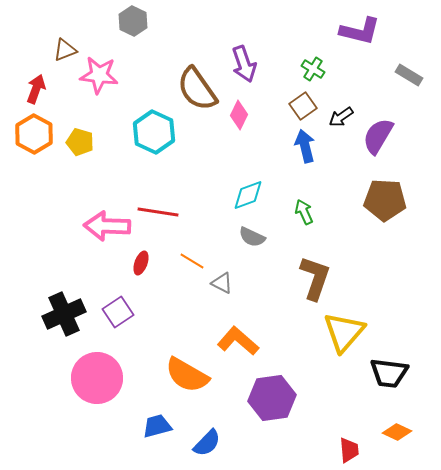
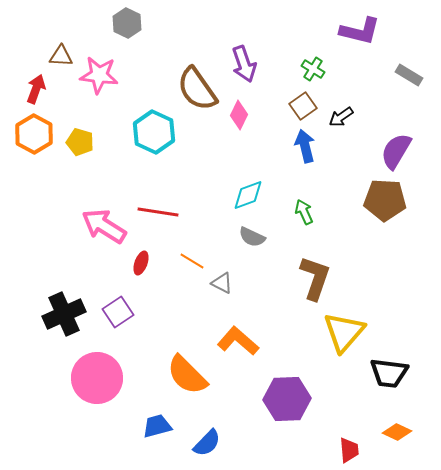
gray hexagon: moved 6 px left, 2 px down
brown triangle: moved 4 px left, 6 px down; rotated 25 degrees clockwise
purple semicircle: moved 18 px right, 15 px down
pink arrow: moved 3 px left; rotated 30 degrees clockwise
orange semicircle: rotated 15 degrees clockwise
purple hexagon: moved 15 px right, 1 px down; rotated 6 degrees clockwise
